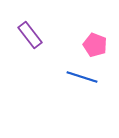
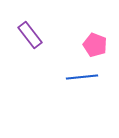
blue line: rotated 24 degrees counterclockwise
